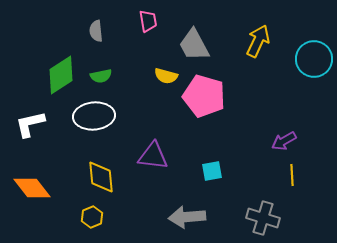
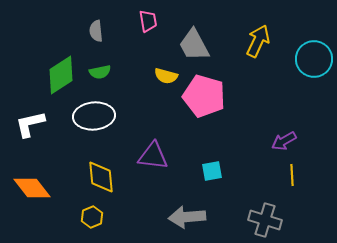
green semicircle: moved 1 px left, 4 px up
gray cross: moved 2 px right, 2 px down
